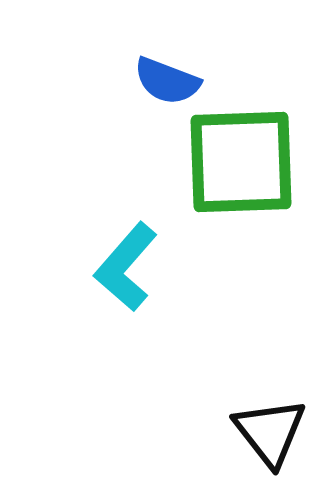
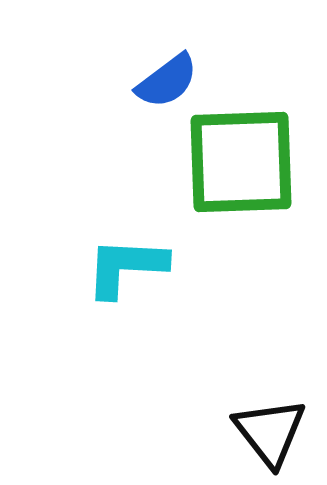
blue semicircle: rotated 58 degrees counterclockwise
cyan L-shape: rotated 52 degrees clockwise
